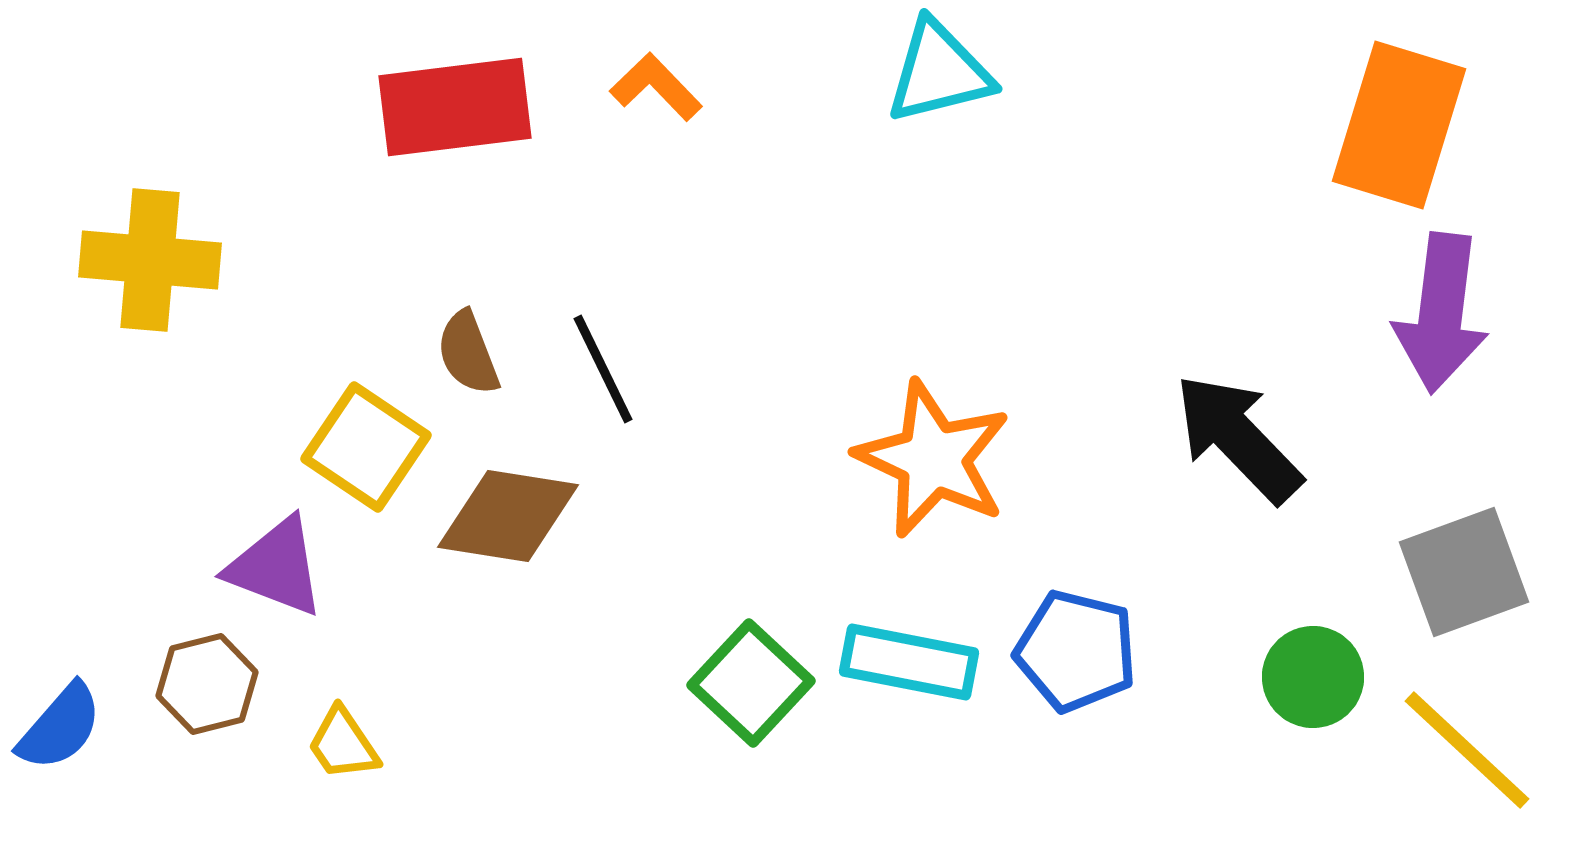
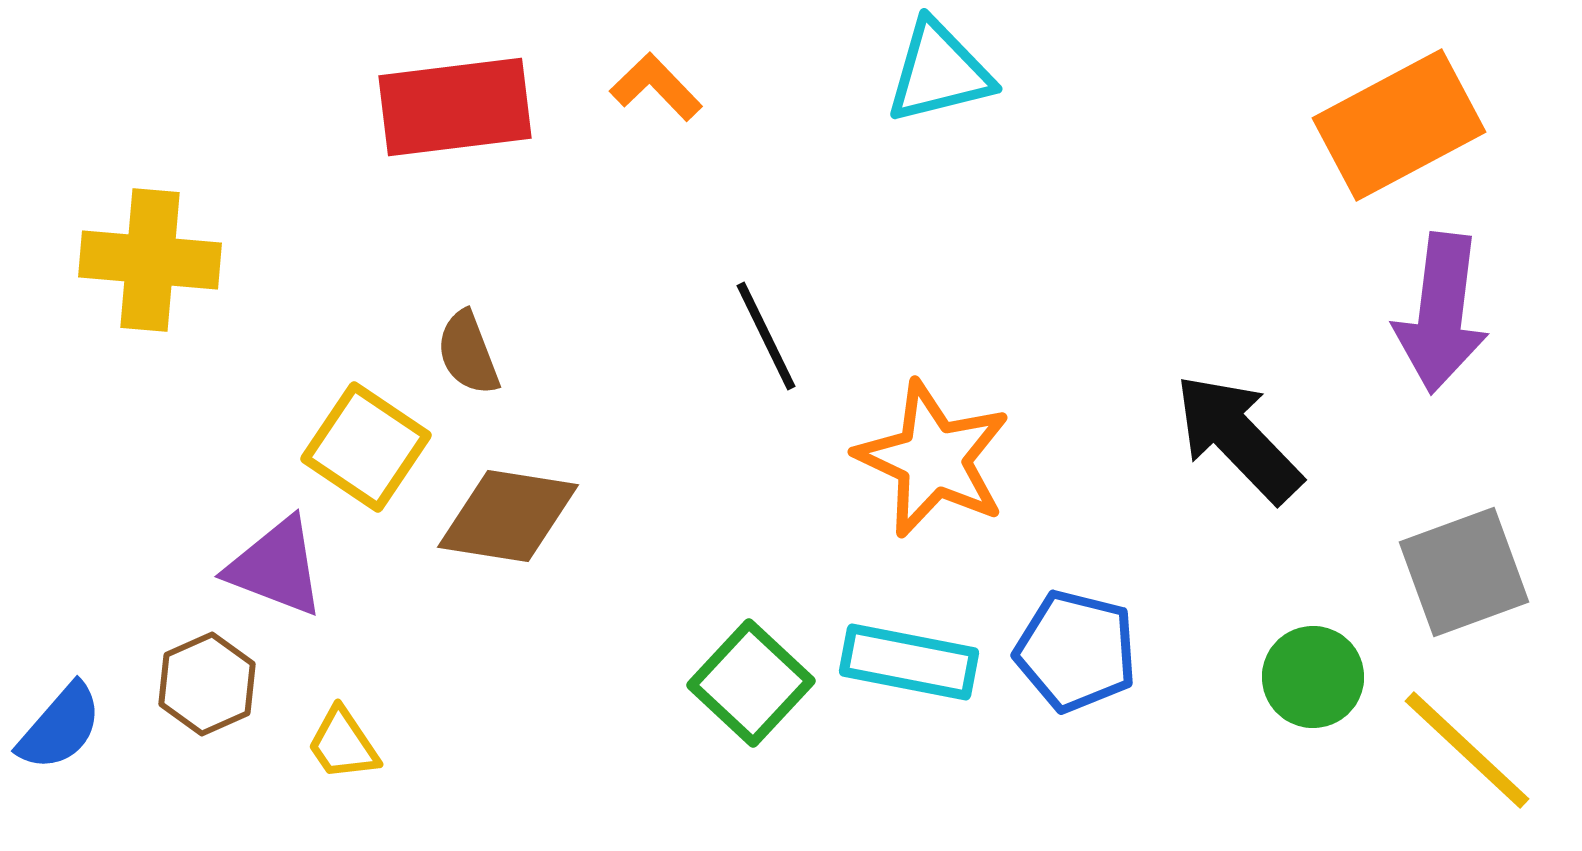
orange rectangle: rotated 45 degrees clockwise
black line: moved 163 px right, 33 px up
brown hexagon: rotated 10 degrees counterclockwise
